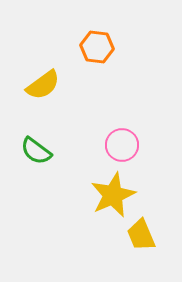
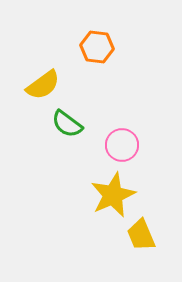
green semicircle: moved 31 px right, 27 px up
